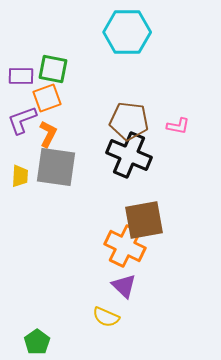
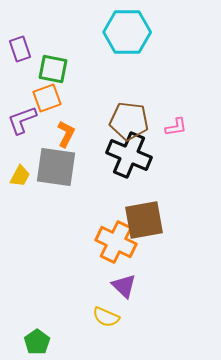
purple rectangle: moved 1 px left, 27 px up; rotated 70 degrees clockwise
pink L-shape: moved 2 px left, 1 px down; rotated 20 degrees counterclockwise
orange L-shape: moved 18 px right
yellow trapezoid: rotated 25 degrees clockwise
orange cross: moved 9 px left, 4 px up
